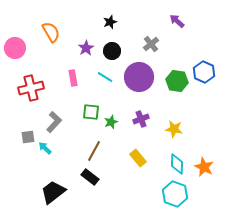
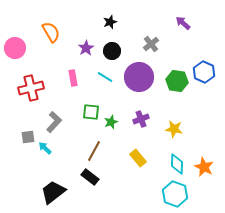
purple arrow: moved 6 px right, 2 px down
